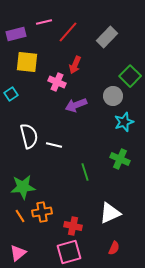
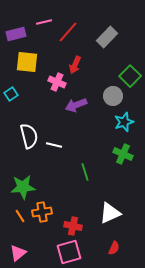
green cross: moved 3 px right, 5 px up
